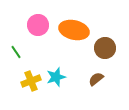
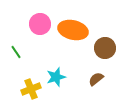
pink circle: moved 2 px right, 1 px up
orange ellipse: moved 1 px left
yellow cross: moved 8 px down
